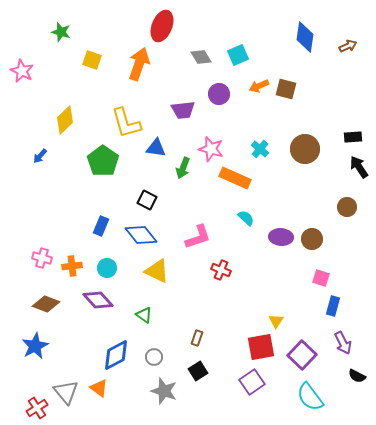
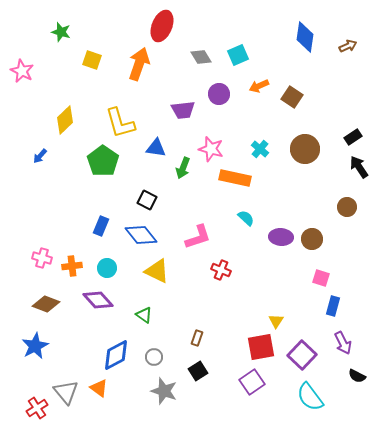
brown square at (286, 89): moved 6 px right, 8 px down; rotated 20 degrees clockwise
yellow L-shape at (126, 123): moved 6 px left
black rectangle at (353, 137): rotated 30 degrees counterclockwise
orange rectangle at (235, 178): rotated 12 degrees counterclockwise
